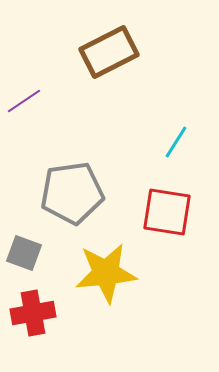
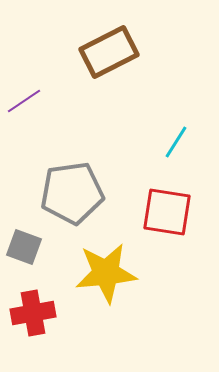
gray square: moved 6 px up
